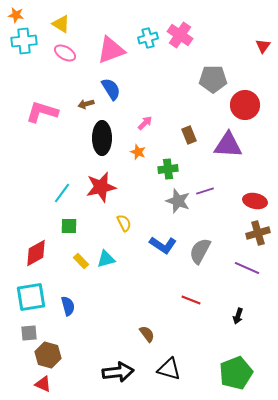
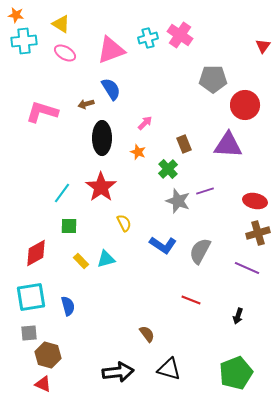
brown rectangle at (189, 135): moved 5 px left, 9 px down
green cross at (168, 169): rotated 36 degrees counterclockwise
red star at (101, 187): rotated 24 degrees counterclockwise
